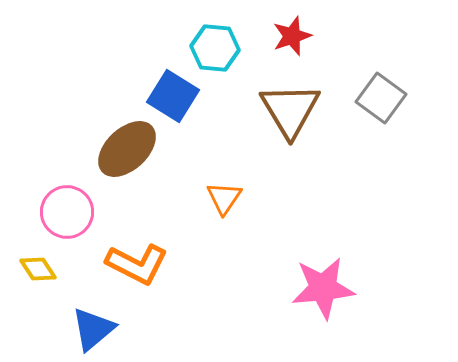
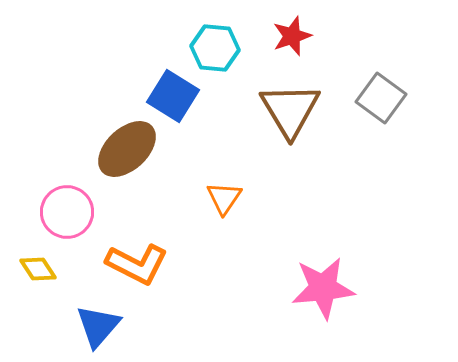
blue triangle: moved 5 px right, 3 px up; rotated 9 degrees counterclockwise
